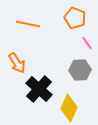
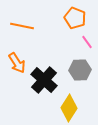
orange line: moved 6 px left, 2 px down
pink line: moved 1 px up
black cross: moved 5 px right, 9 px up
yellow diamond: rotated 8 degrees clockwise
